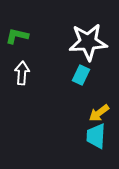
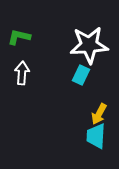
green L-shape: moved 2 px right, 1 px down
white star: moved 1 px right, 3 px down
yellow arrow: moved 1 px down; rotated 25 degrees counterclockwise
